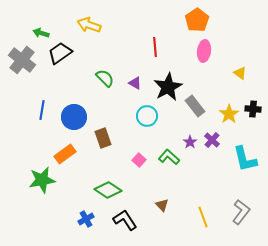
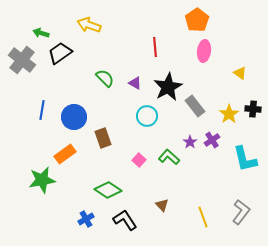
purple cross: rotated 14 degrees clockwise
